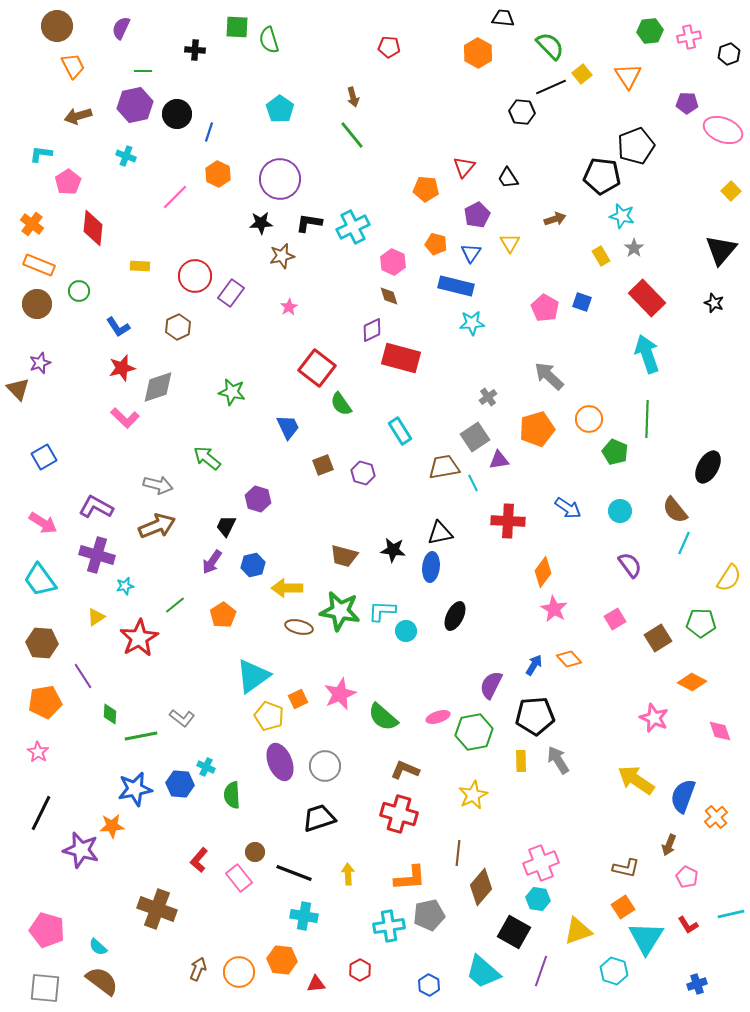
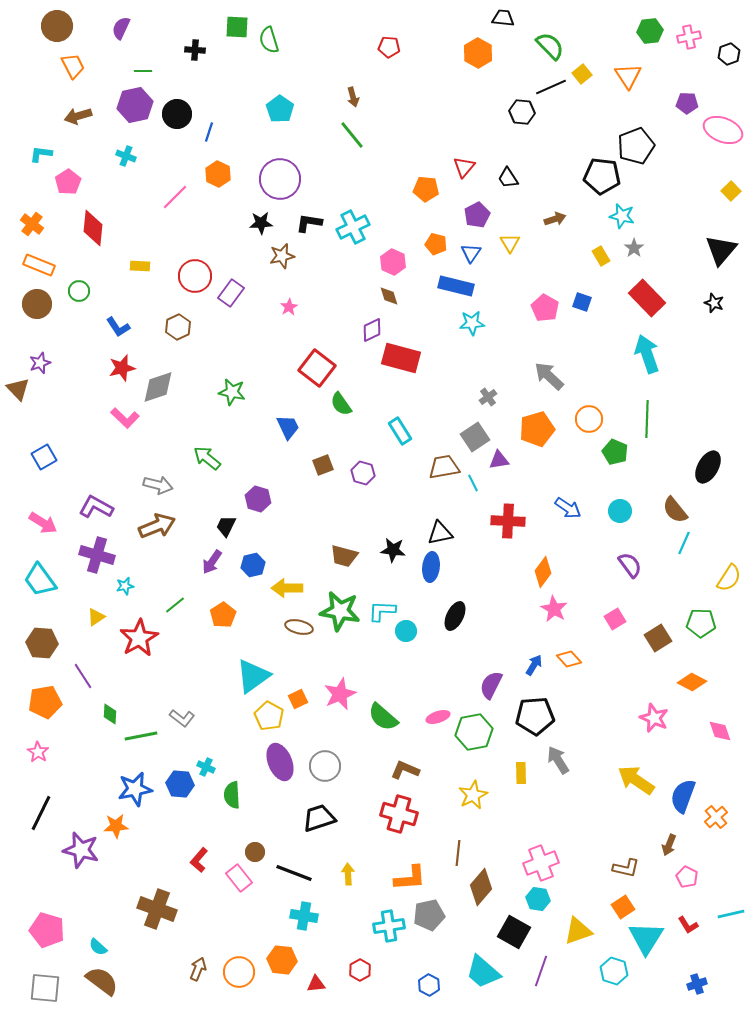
yellow pentagon at (269, 716): rotated 8 degrees clockwise
yellow rectangle at (521, 761): moved 12 px down
orange star at (112, 826): moved 4 px right
